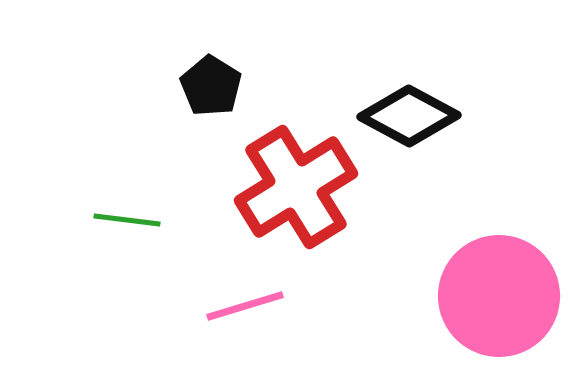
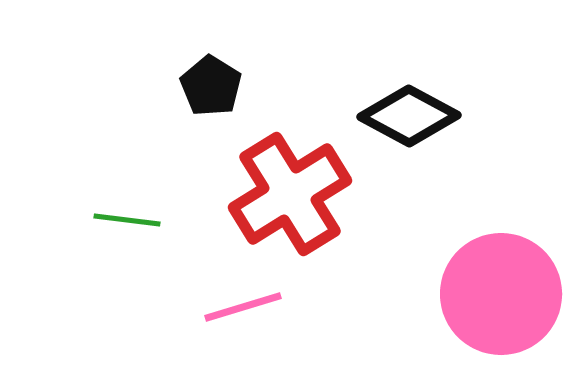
red cross: moved 6 px left, 7 px down
pink circle: moved 2 px right, 2 px up
pink line: moved 2 px left, 1 px down
